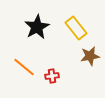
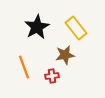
brown star: moved 25 px left, 1 px up
orange line: rotated 30 degrees clockwise
